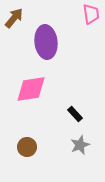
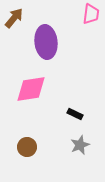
pink trapezoid: rotated 15 degrees clockwise
black rectangle: rotated 21 degrees counterclockwise
